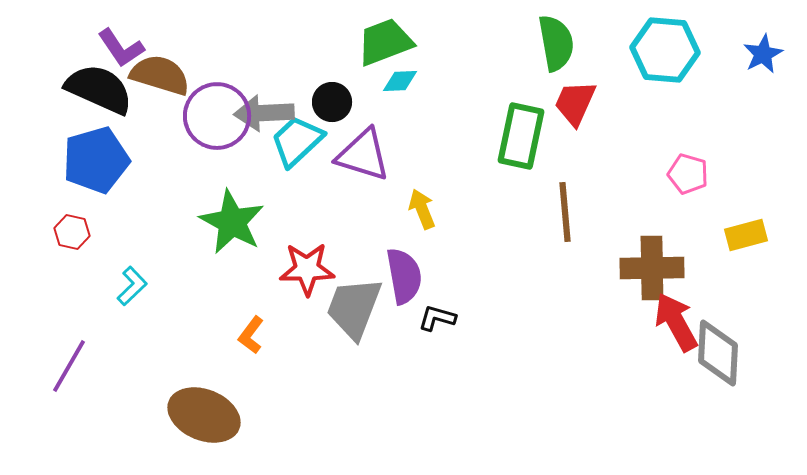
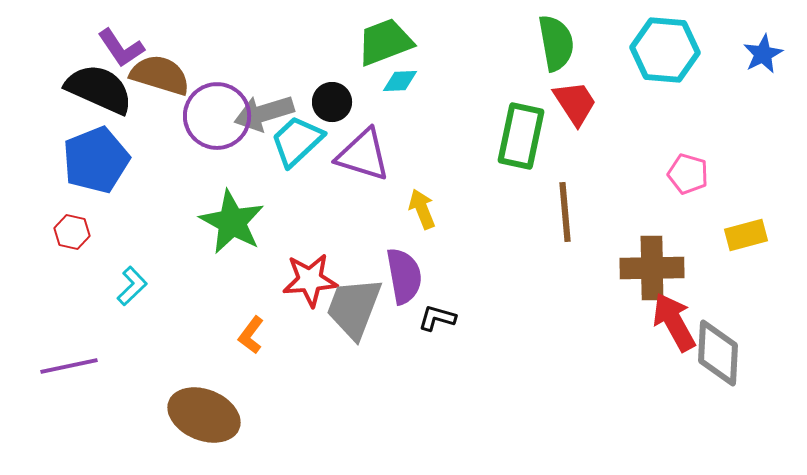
red trapezoid: rotated 123 degrees clockwise
gray arrow: rotated 14 degrees counterclockwise
blue pentagon: rotated 6 degrees counterclockwise
red star: moved 3 px right, 11 px down; rotated 4 degrees counterclockwise
red arrow: moved 2 px left
purple line: rotated 48 degrees clockwise
